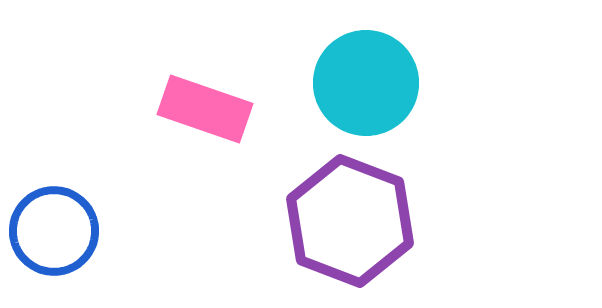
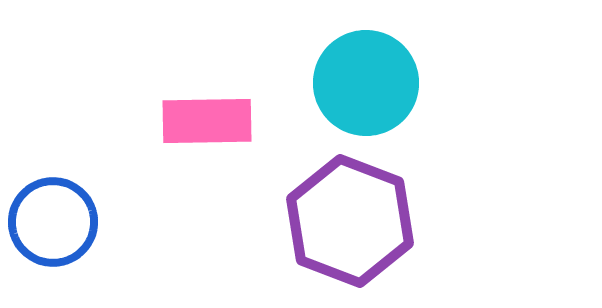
pink rectangle: moved 2 px right, 12 px down; rotated 20 degrees counterclockwise
blue circle: moved 1 px left, 9 px up
